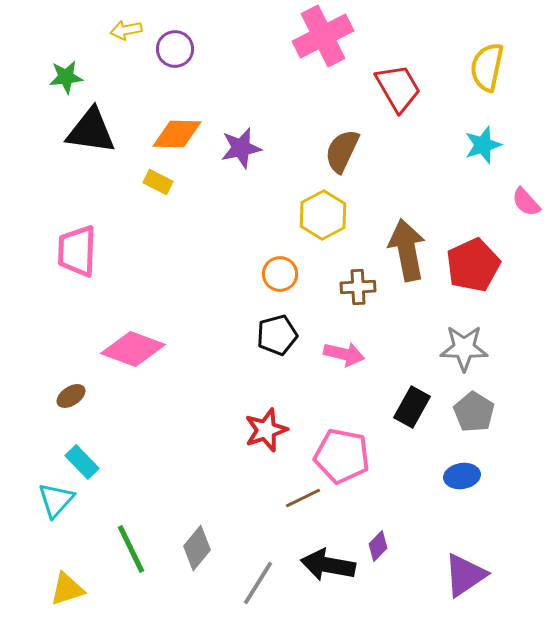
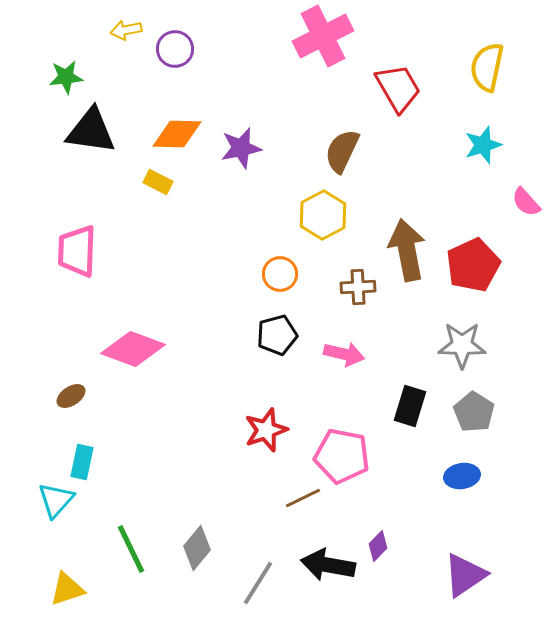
gray star: moved 2 px left, 3 px up
black rectangle: moved 2 px left, 1 px up; rotated 12 degrees counterclockwise
cyan rectangle: rotated 56 degrees clockwise
